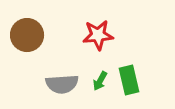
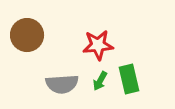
red star: moved 10 px down
green rectangle: moved 1 px up
